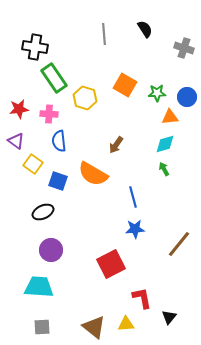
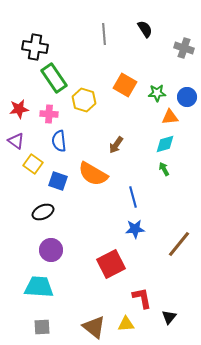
yellow hexagon: moved 1 px left, 2 px down
